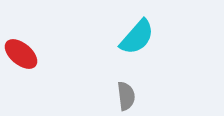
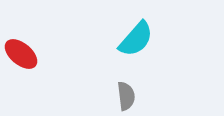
cyan semicircle: moved 1 px left, 2 px down
